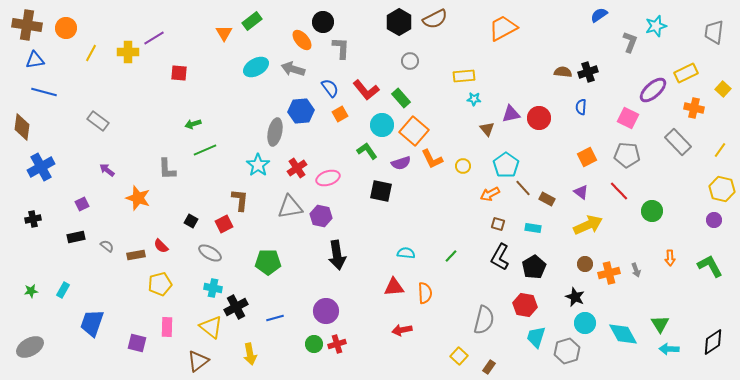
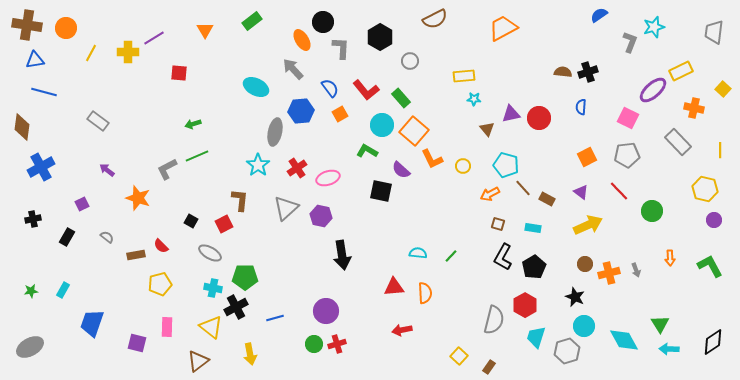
black hexagon at (399, 22): moved 19 px left, 15 px down
cyan star at (656, 26): moved 2 px left, 1 px down
orange triangle at (224, 33): moved 19 px left, 3 px up
orange ellipse at (302, 40): rotated 10 degrees clockwise
cyan ellipse at (256, 67): moved 20 px down; rotated 55 degrees clockwise
gray arrow at (293, 69): rotated 30 degrees clockwise
yellow rectangle at (686, 73): moved 5 px left, 2 px up
green line at (205, 150): moved 8 px left, 6 px down
yellow line at (720, 150): rotated 35 degrees counterclockwise
green L-shape at (367, 151): rotated 25 degrees counterclockwise
gray pentagon at (627, 155): rotated 10 degrees counterclockwise
purple semicircle at (401, 163): moved 7 px down; rotated 60 degrees clockwise
cyan pentagon at (506, 165): rotated 20 degrees counterclockwise
gray L-shape at (167, 169): rotated 65 degrees clockwise
yellow hexagon at (722, 189): moved 17 px left
gray triangle at (290, 207): moved 4 px left, 1 px down; rotated 32 degrees counterclockwise
black rectangle at (76, 237): moved 9 px left; rotated 48 degrees counterclockwise
gray semicircle at (107, 246): moved 9 px up
cyan semicircle at (406, 253): moved 12 px right
black arrow at (337, 255): moved 5 px right
black L-shape at (500, 257): moved 3 px right
green pentagon at (268, 262): moved 23 px left, 15 px down
red hexagon at (525, 305): rotated 20 degrees clockwise
gray semicircle at (484, 320): moved 10 px right
cyan circle at (585, 323): moved 1 px left, 3 px down
cyan diamond at (623, 334): moved 1 px right, 6 px down
